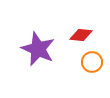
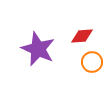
red diamond: moved 1 px right, 1 px down; rotated 10 degrees counterclockwise
